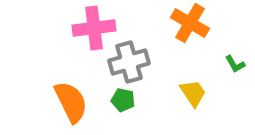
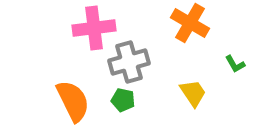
orange semicircle: moved 2 px right, 1 px up
